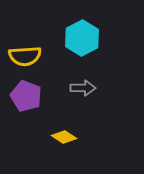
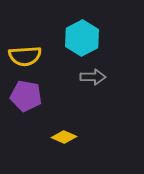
gray arrow: moved 10 px right, 11 px up
purple pentagon: rotated 12 degrees counterclockwise
yellow diamond: rotated 10 degrees counterclockwise
